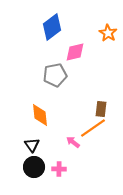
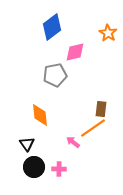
black triangle: moved 5 px left, 1 px up
